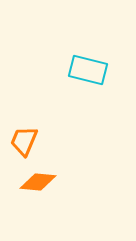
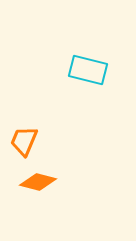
orange diamond: rotated 9 degrees clockwise
